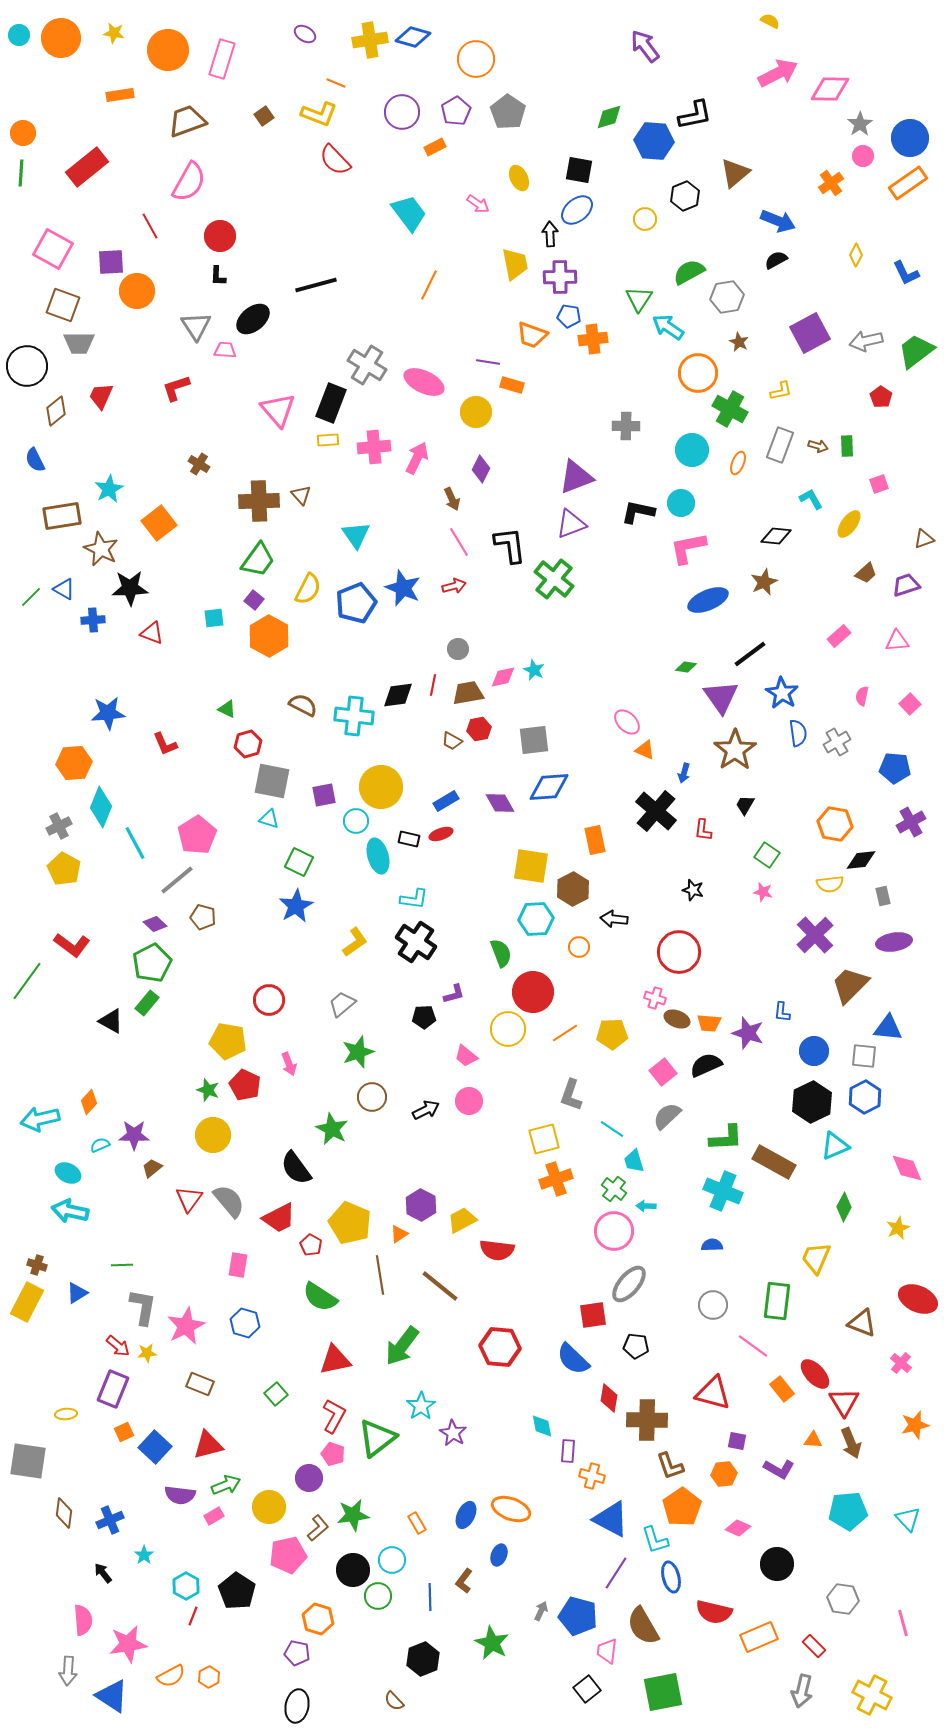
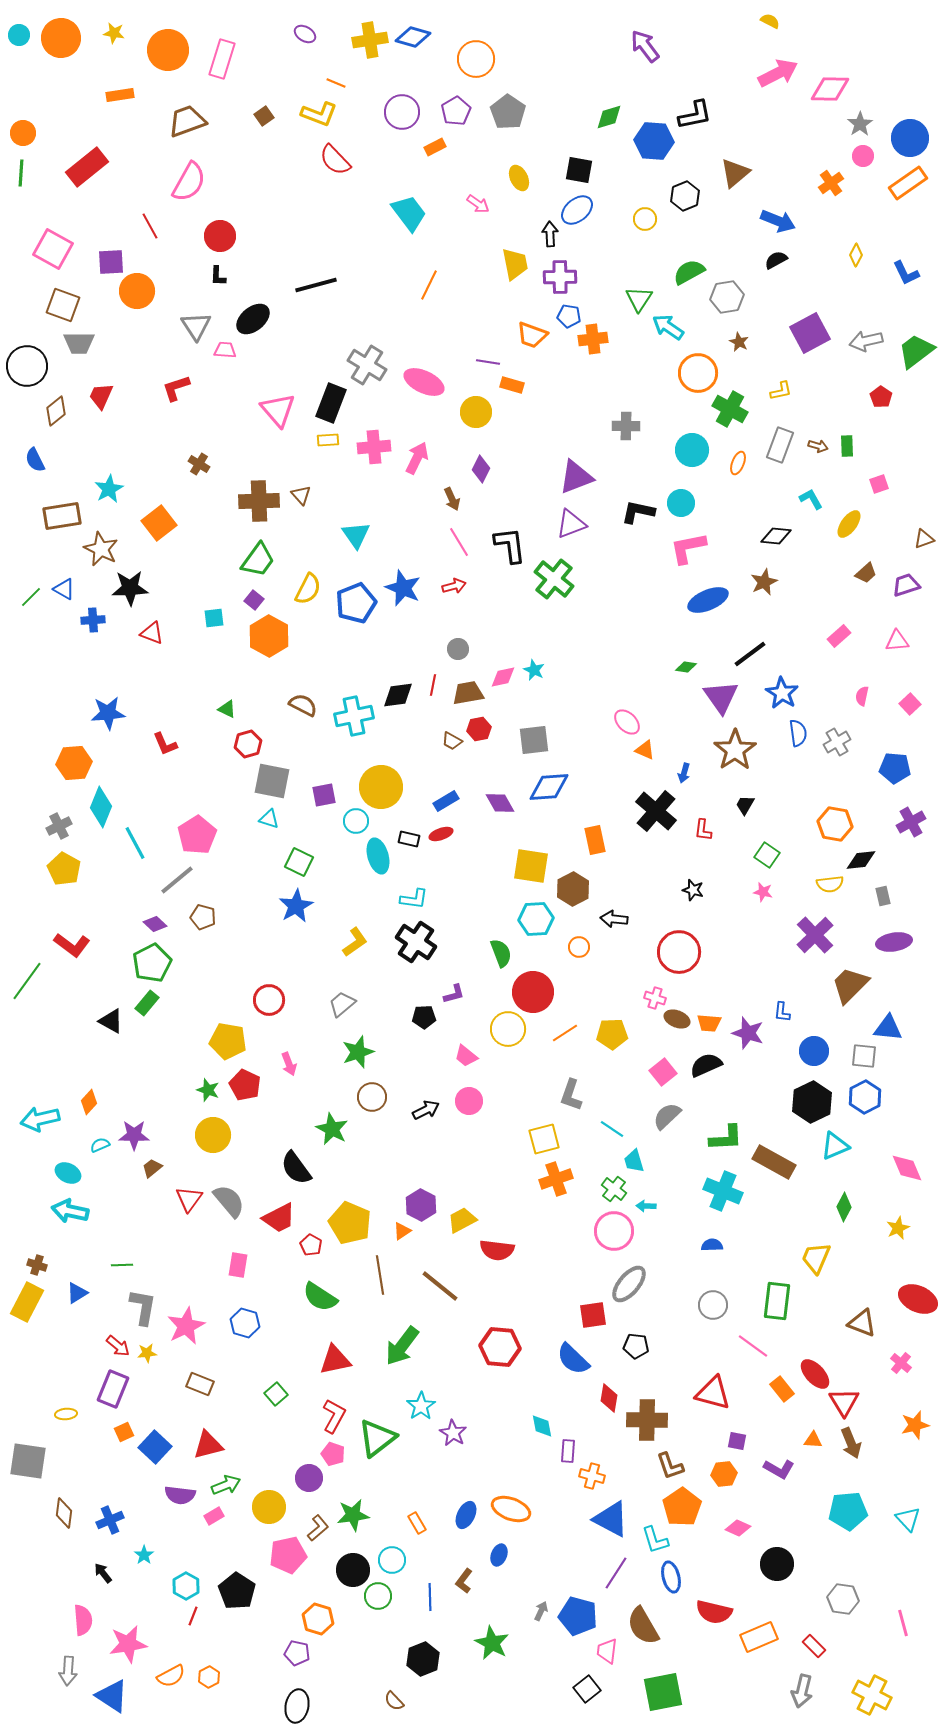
cyan cross at (354, 716): rotated 18 degrees counterclockwise
orange triangle at (399, 1234): moved 3 px right, 3 px up
